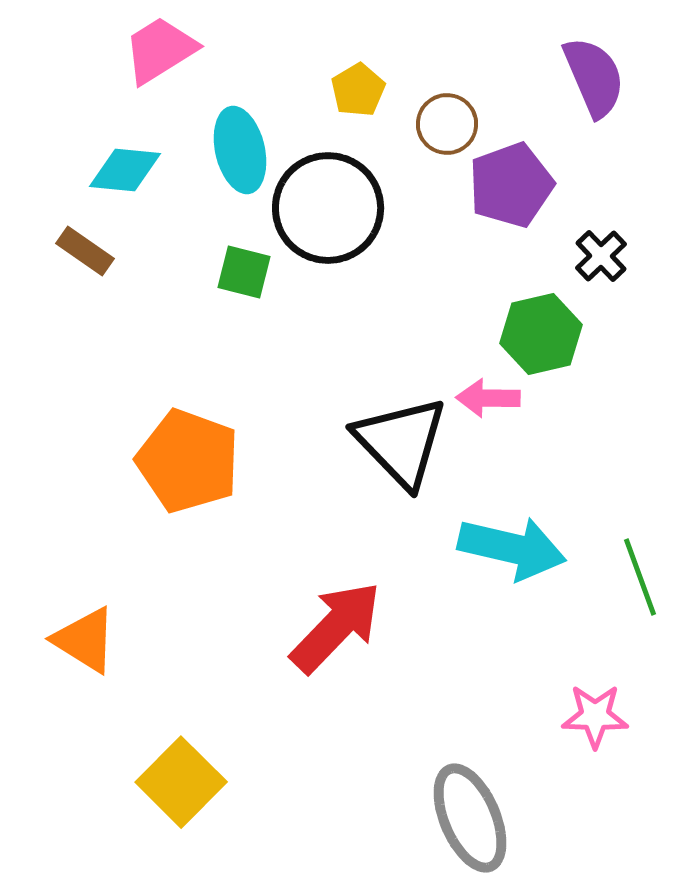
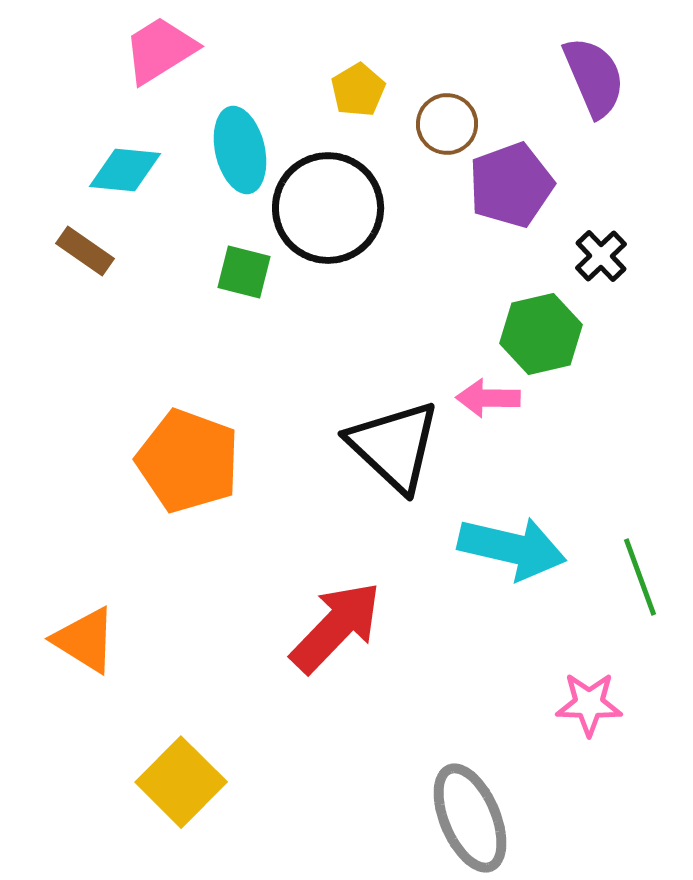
black triangle: moved 7 px left, 4 px down; rotated 3 degrees counterclockwise
pink star: moved 6 px left, 12 px up
